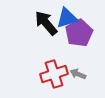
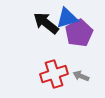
black arrow: rotated 12 degrees counterclockwise
gray arrow: moved 3 px right, 2 px down
